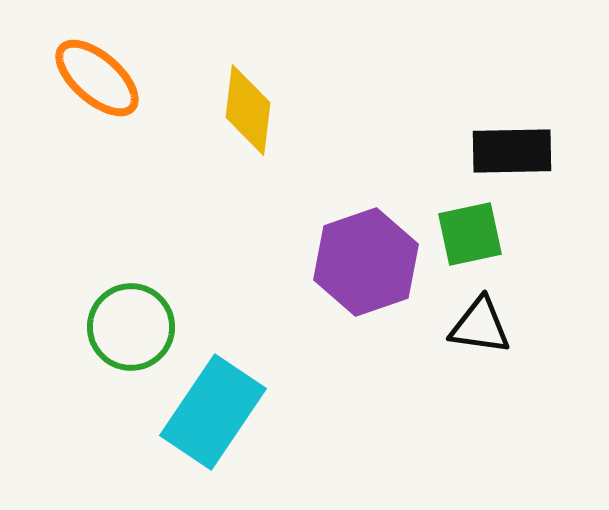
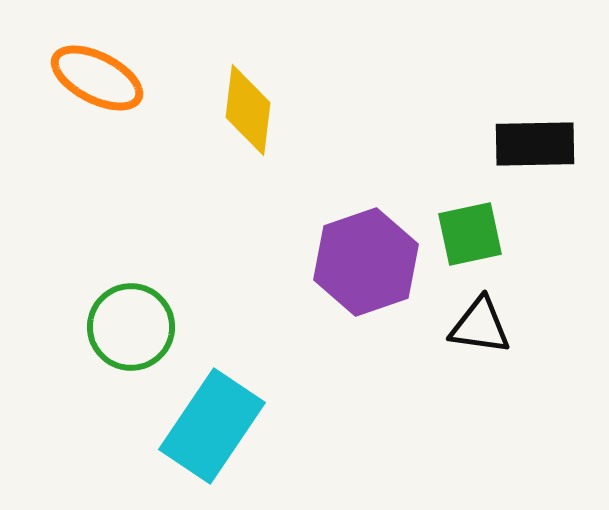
orange ellipse: rotated 14 degrees counterclockwise
black rectangle: moved 23 px right, 7 px up
cyan rectangle: moved 1 px left, 14 px down
